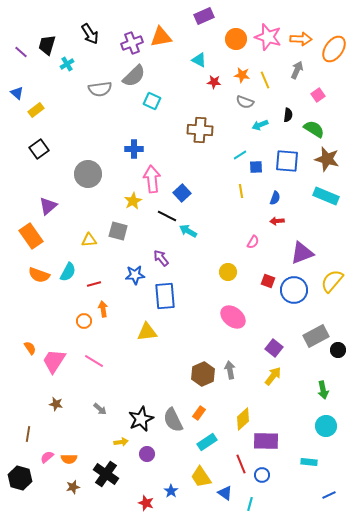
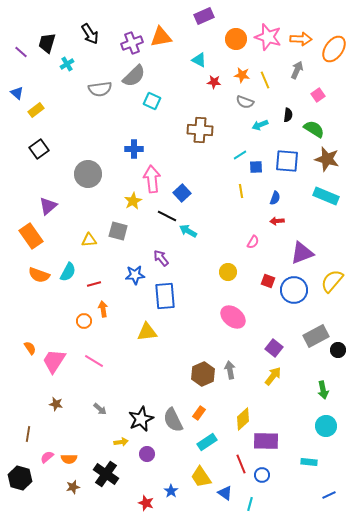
black trapezoid at (47, 45): moved 2 px up
